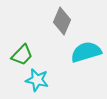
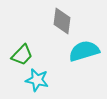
gray diamond: rotated 16 degrees counterclockwise
cyan semicircle: moved 2 px left, 1 px up
